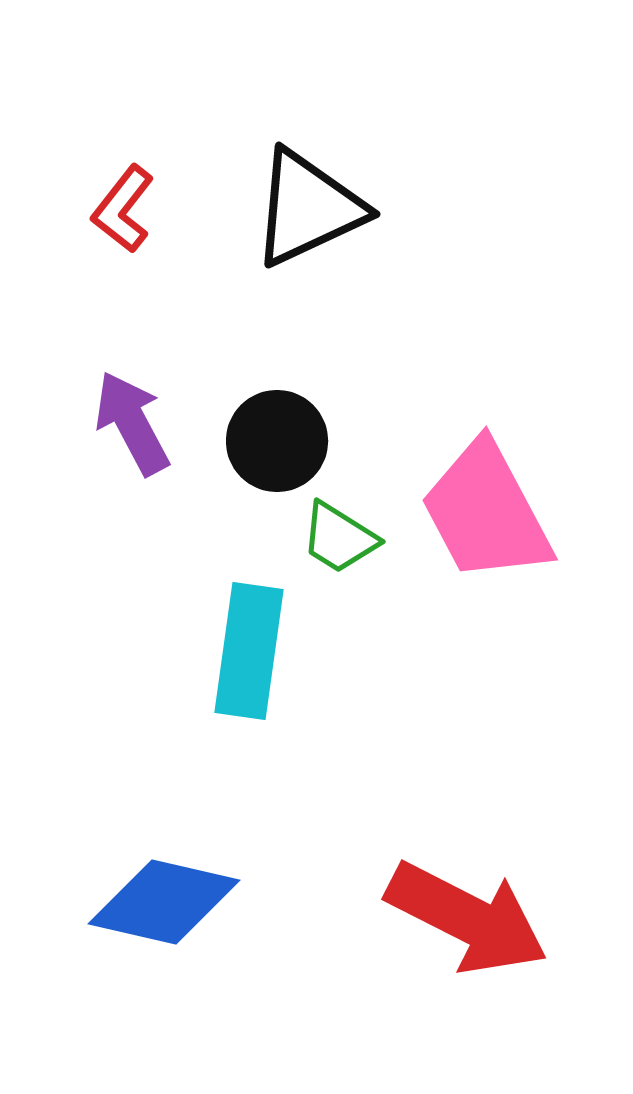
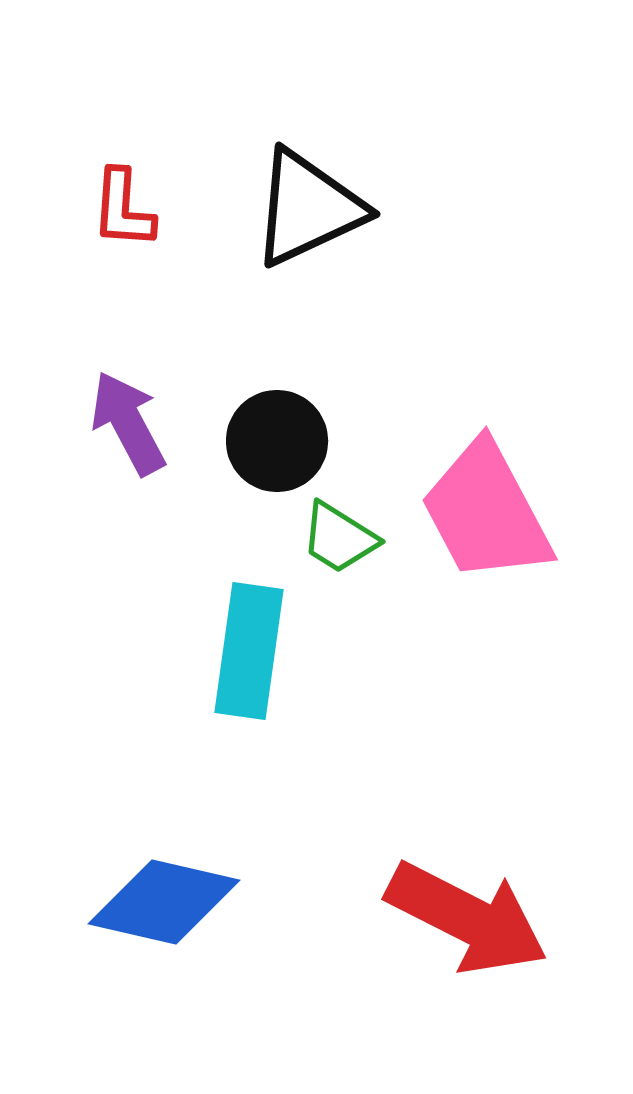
red L-shape: rotated 34 degrees counterclockwise
purple arrow: moved 4 px left
